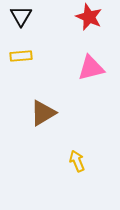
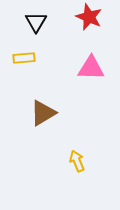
black triangle: moved 15 px right, 6 px down
yellow rectangle: moved 3 px right, 2 px down
pink triangle: rotated 16 degrees clockwise
